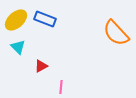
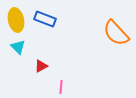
yellow ellipse: rotated 60 degrees counterclockwise
